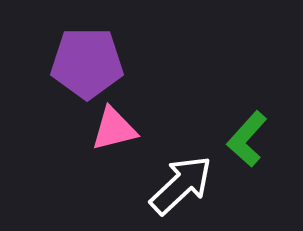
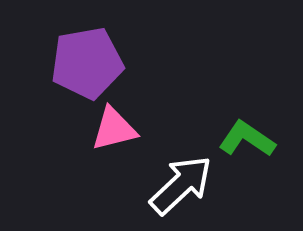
purple pentagon: rotated 10 degrees counterclockwise
green L-shape: rotated 82 degrees clockwise
